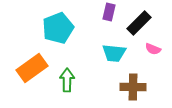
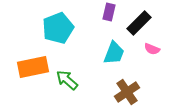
pink semicircle: moved 1 px left
cyan trapezoid: rotated 75 degrees counterclockwise
orange rectangle: moved 1 px right, 1 px up; rotated 24 degrees clockwise
green arrow: rotated 50 degrees counterclockwise
brown cross: moved 6 px left, 5 px down; rotated 35 degrees counterclockwise
